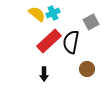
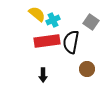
cyan cross: moved 7 px down
gray square: rotated 28 degrees counterclockwise
red rectangle: moved 2 px left; rotated 35 degrees clockwise
black arrow: moved 1 px left, 1 px down
